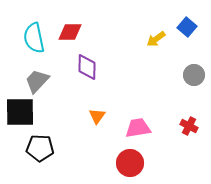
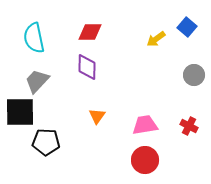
red diamond: moved 20 px right
pink trapezoid: moved 7 px right, 3 px up
black pentagon: moved 6 px right, 6 px up
red circle: moved 15 px right, 3 px up
